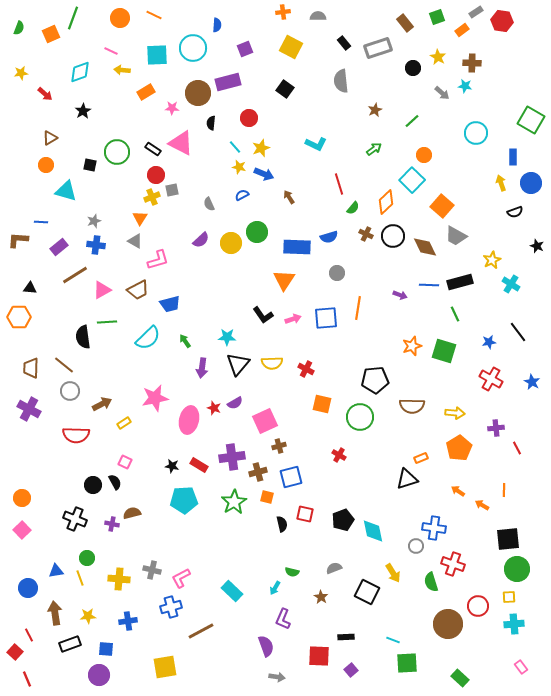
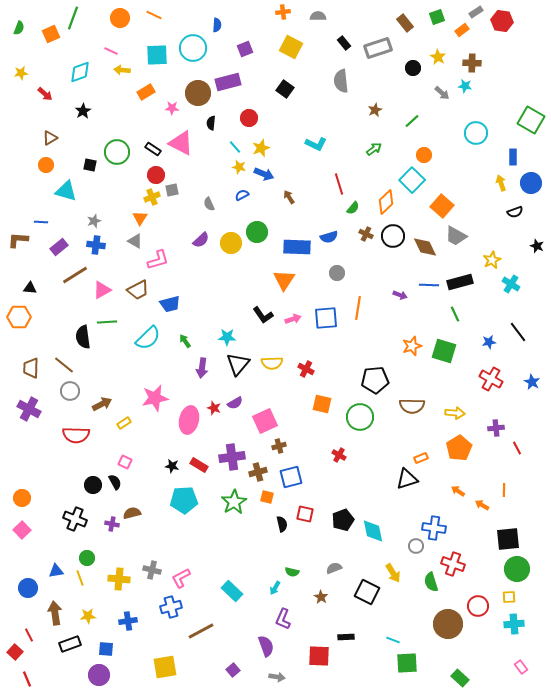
purple square at (351, 670): moved 118 px left
